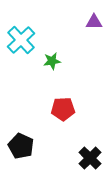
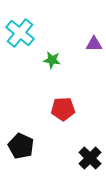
purple triangle: moved 22 px down
cyan cross: moved 1 px left, 7 px up; rotated 8 degrees counterclockwise
green star: moved 1 px up; rotated 18 degrees clockwise
